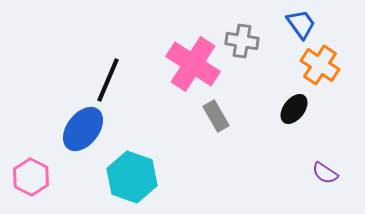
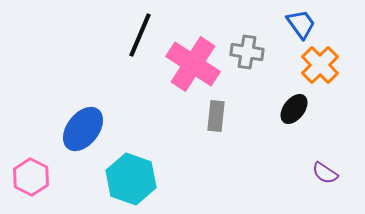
gray cross: moved 5 px right, 11 px down
orange cross: rotated 12 degrees clockwise
black line: moved 32 px right, 45 px up
gray rectangle: rotated 36 degrees clockwise
cyan hexagon: moved 1 px left, 2 px down
